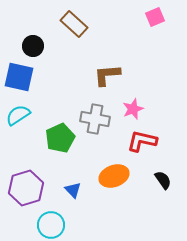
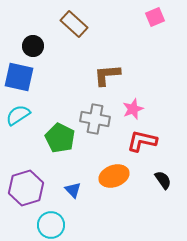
green pentagon: rotated 20 degrees counterclockwise
